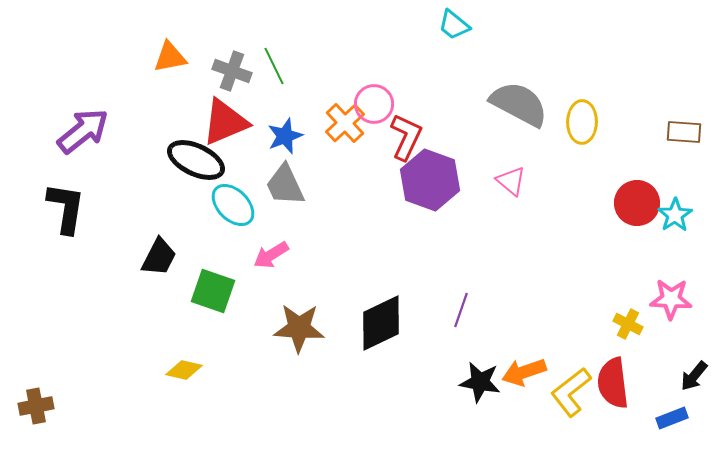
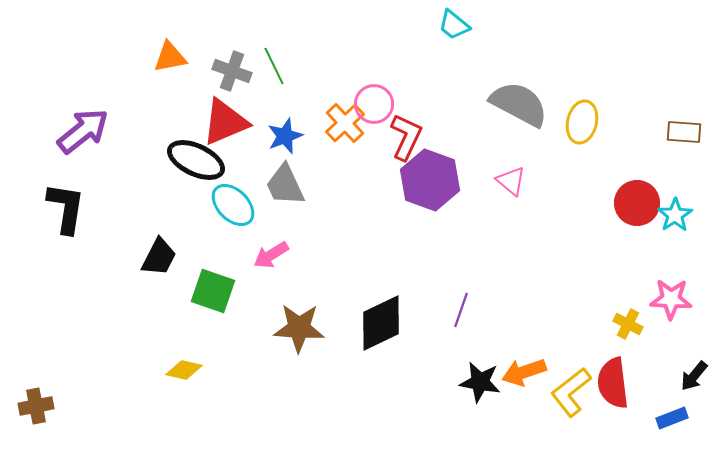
yellow ellipse: rotated 12 degrees clockwise
